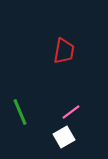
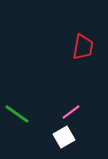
red trapezoid: moved 19 px right, 4 px up
green line: moved 3 px left, 2 px down; rotated 32 degrees counterclockwise
